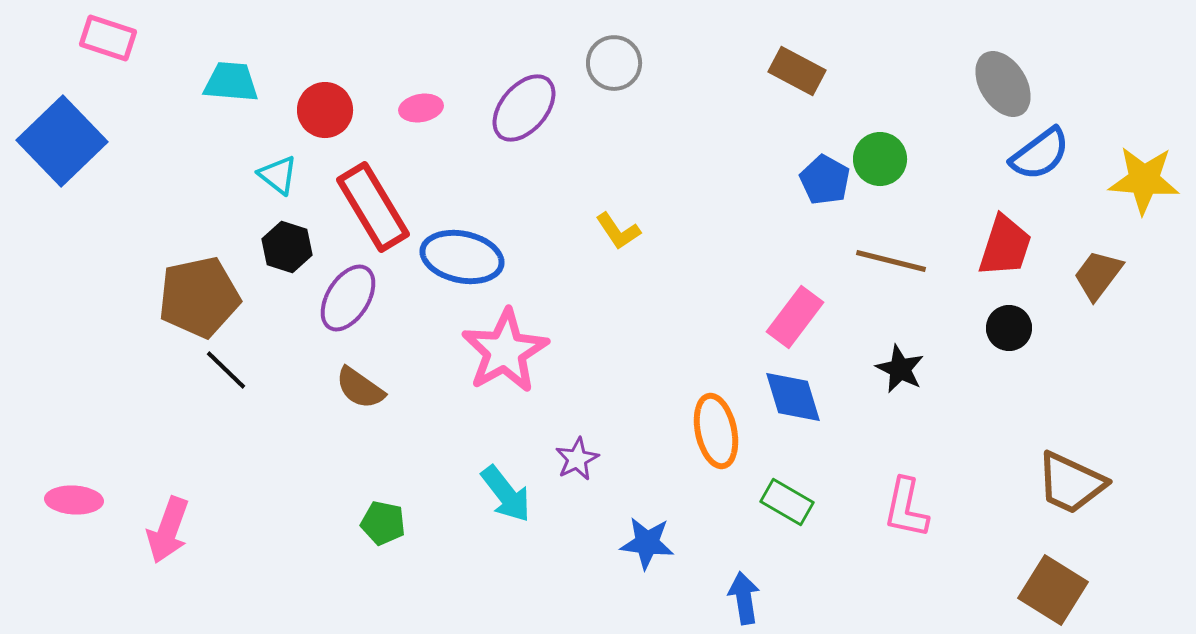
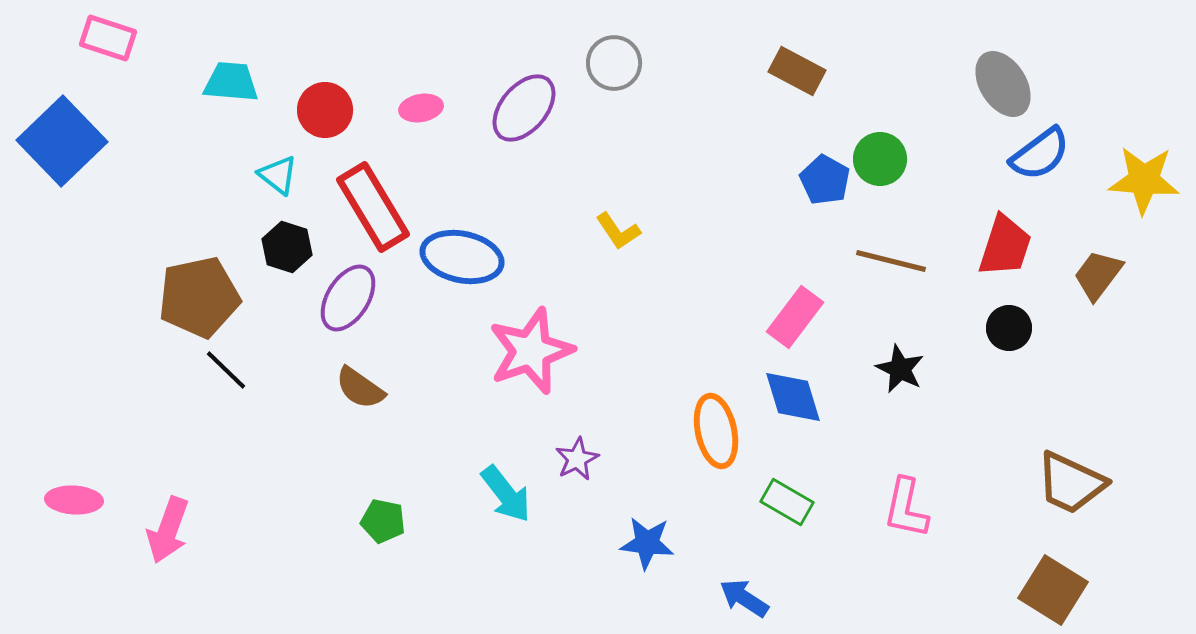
pink star at (505, 351): moved 26 px right; rotated 10 degrees clockwise
green pentagon at (383, 523): moved 2 px up
blue arrow at (744, 598): rotated 48 degrees counterclockwise
